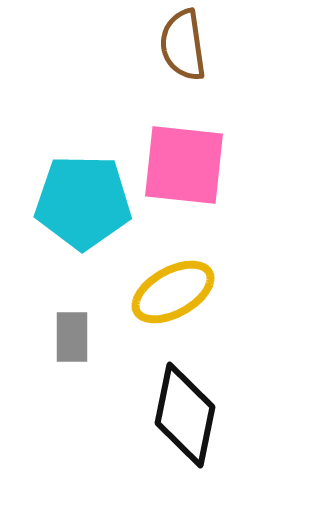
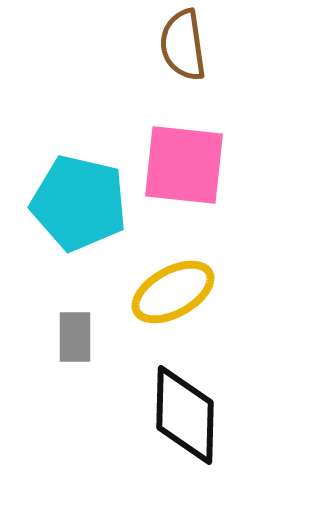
cyan pentagon: moved 4 px left, 1 px down; rotated 12 degrees clockwise
gray rectangle: moved 3 px right
black diamond: rotated 10 degrees counterclockwise
